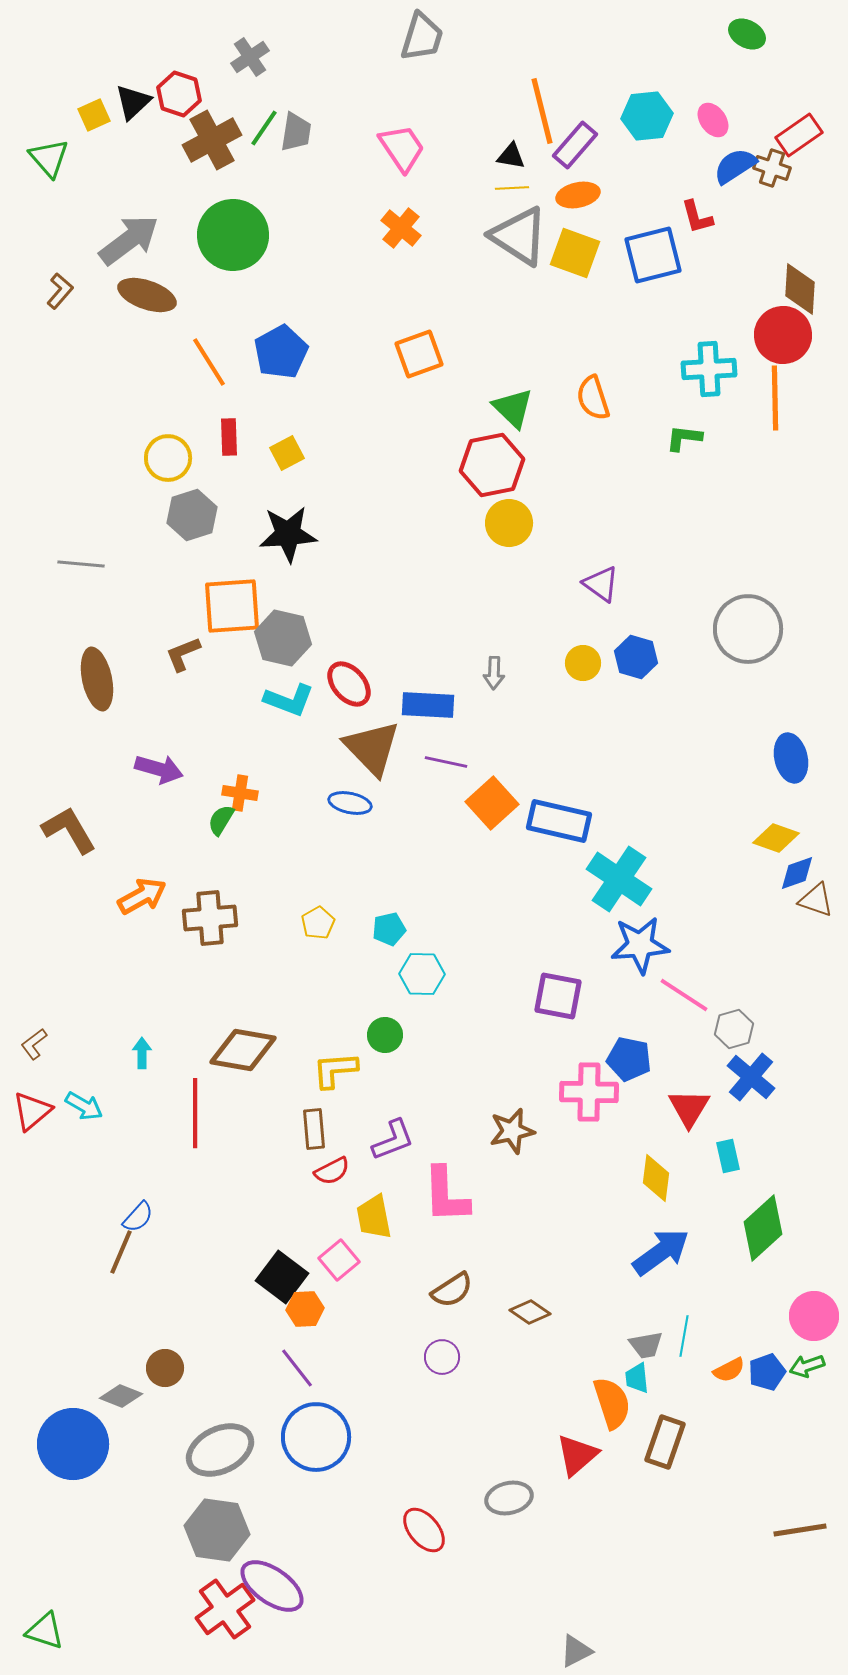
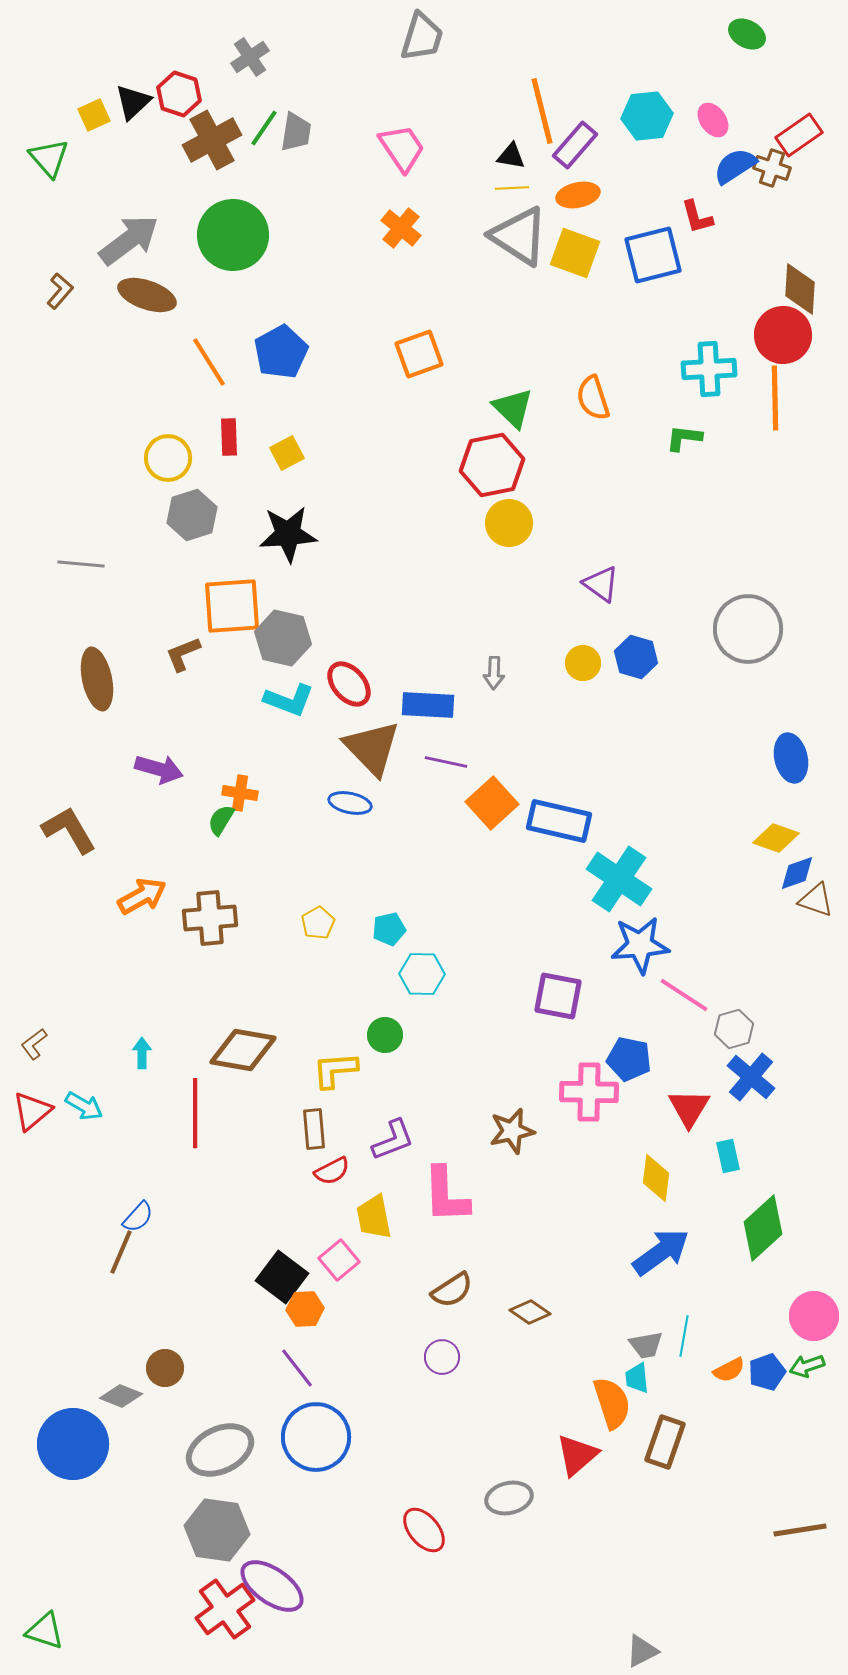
gray triangle at (576, 1651): moved 66 px right
